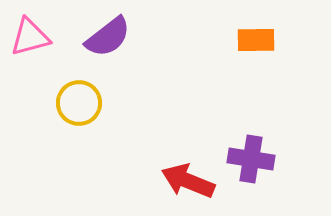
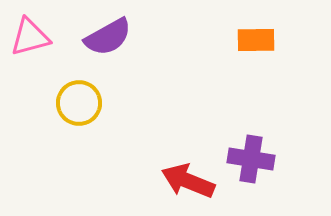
purple semicircle: rotated 9 degrees clockwise
